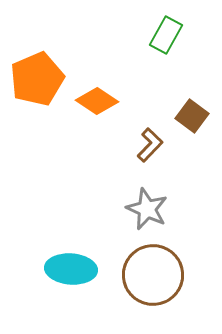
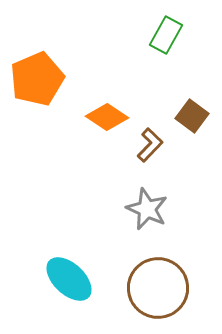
orange diamond: moved 10 px right, 16 px down
cyan ellipse: moved 2 px left, 10 px down; rotated 39 degrees clockwise
brown circle: moved 5 px right, 13 px down
